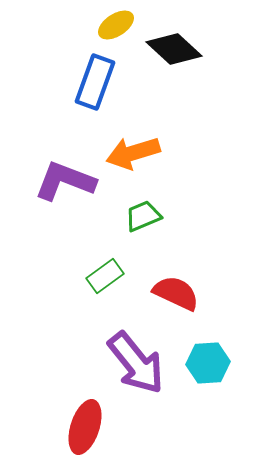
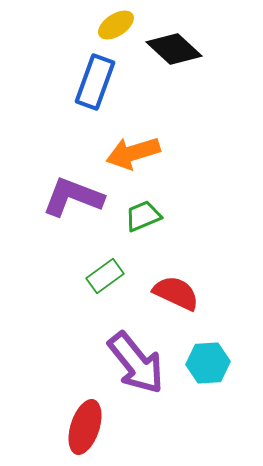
purple L-shape: moved 8 px right, 16 px down
